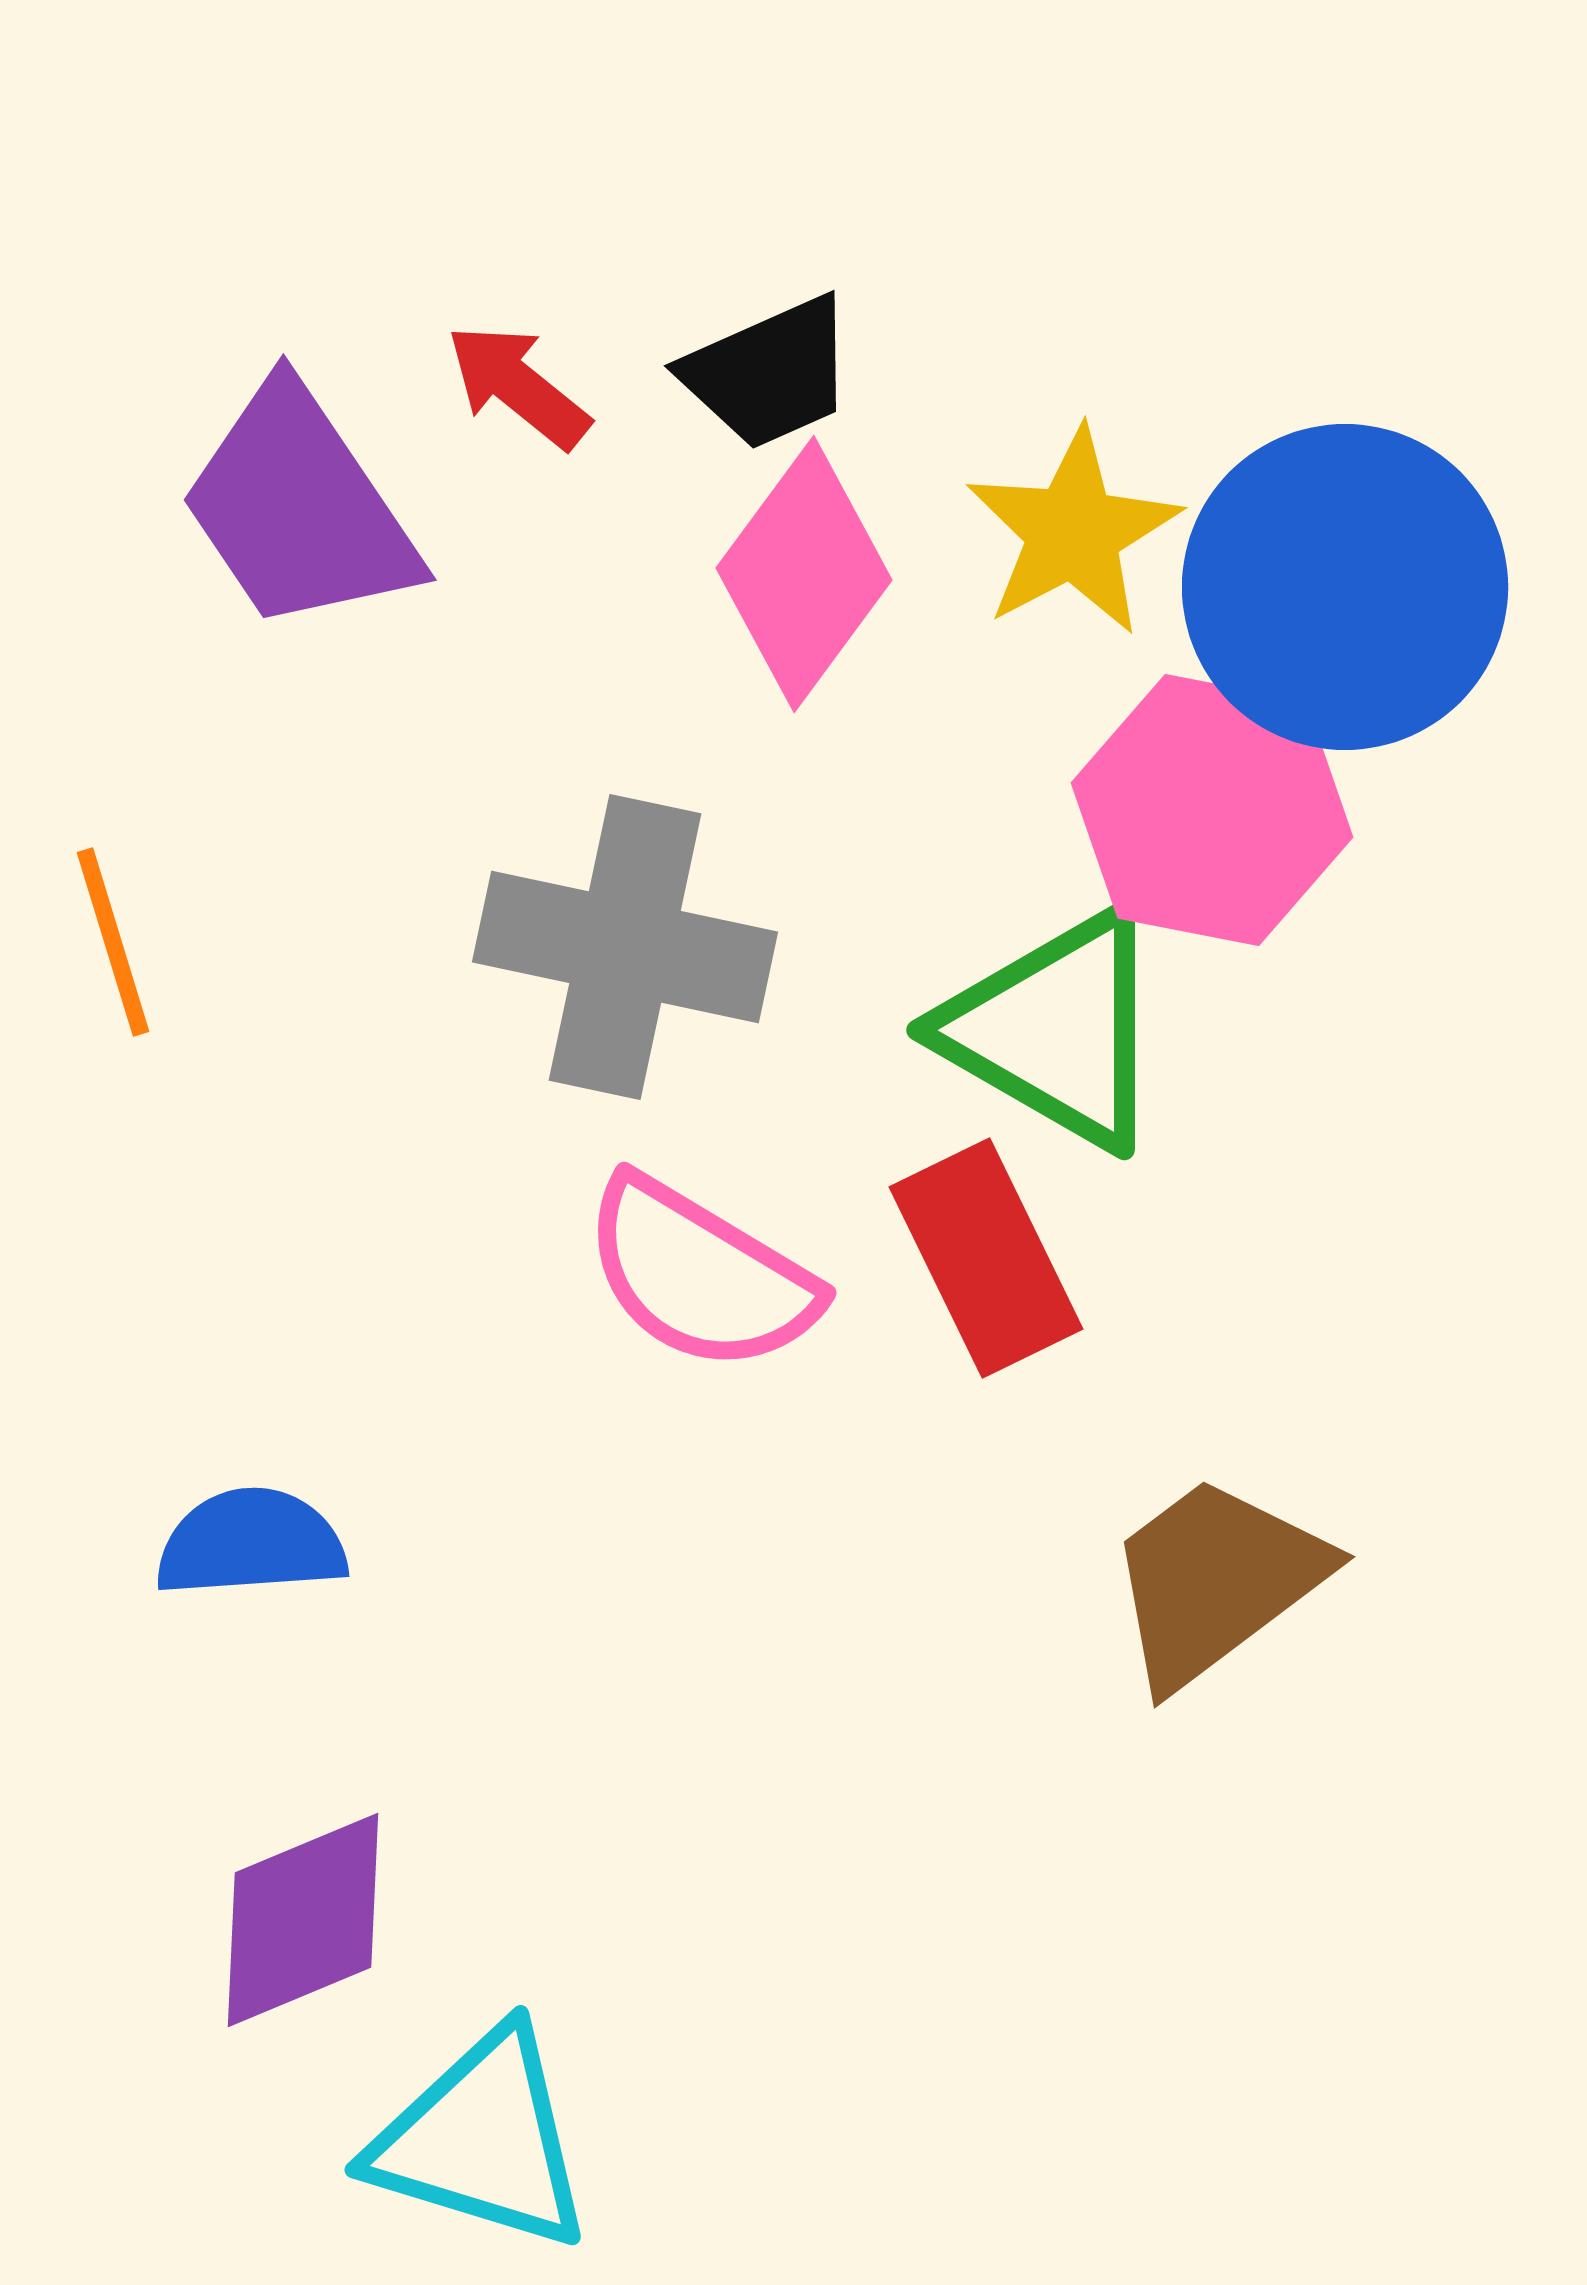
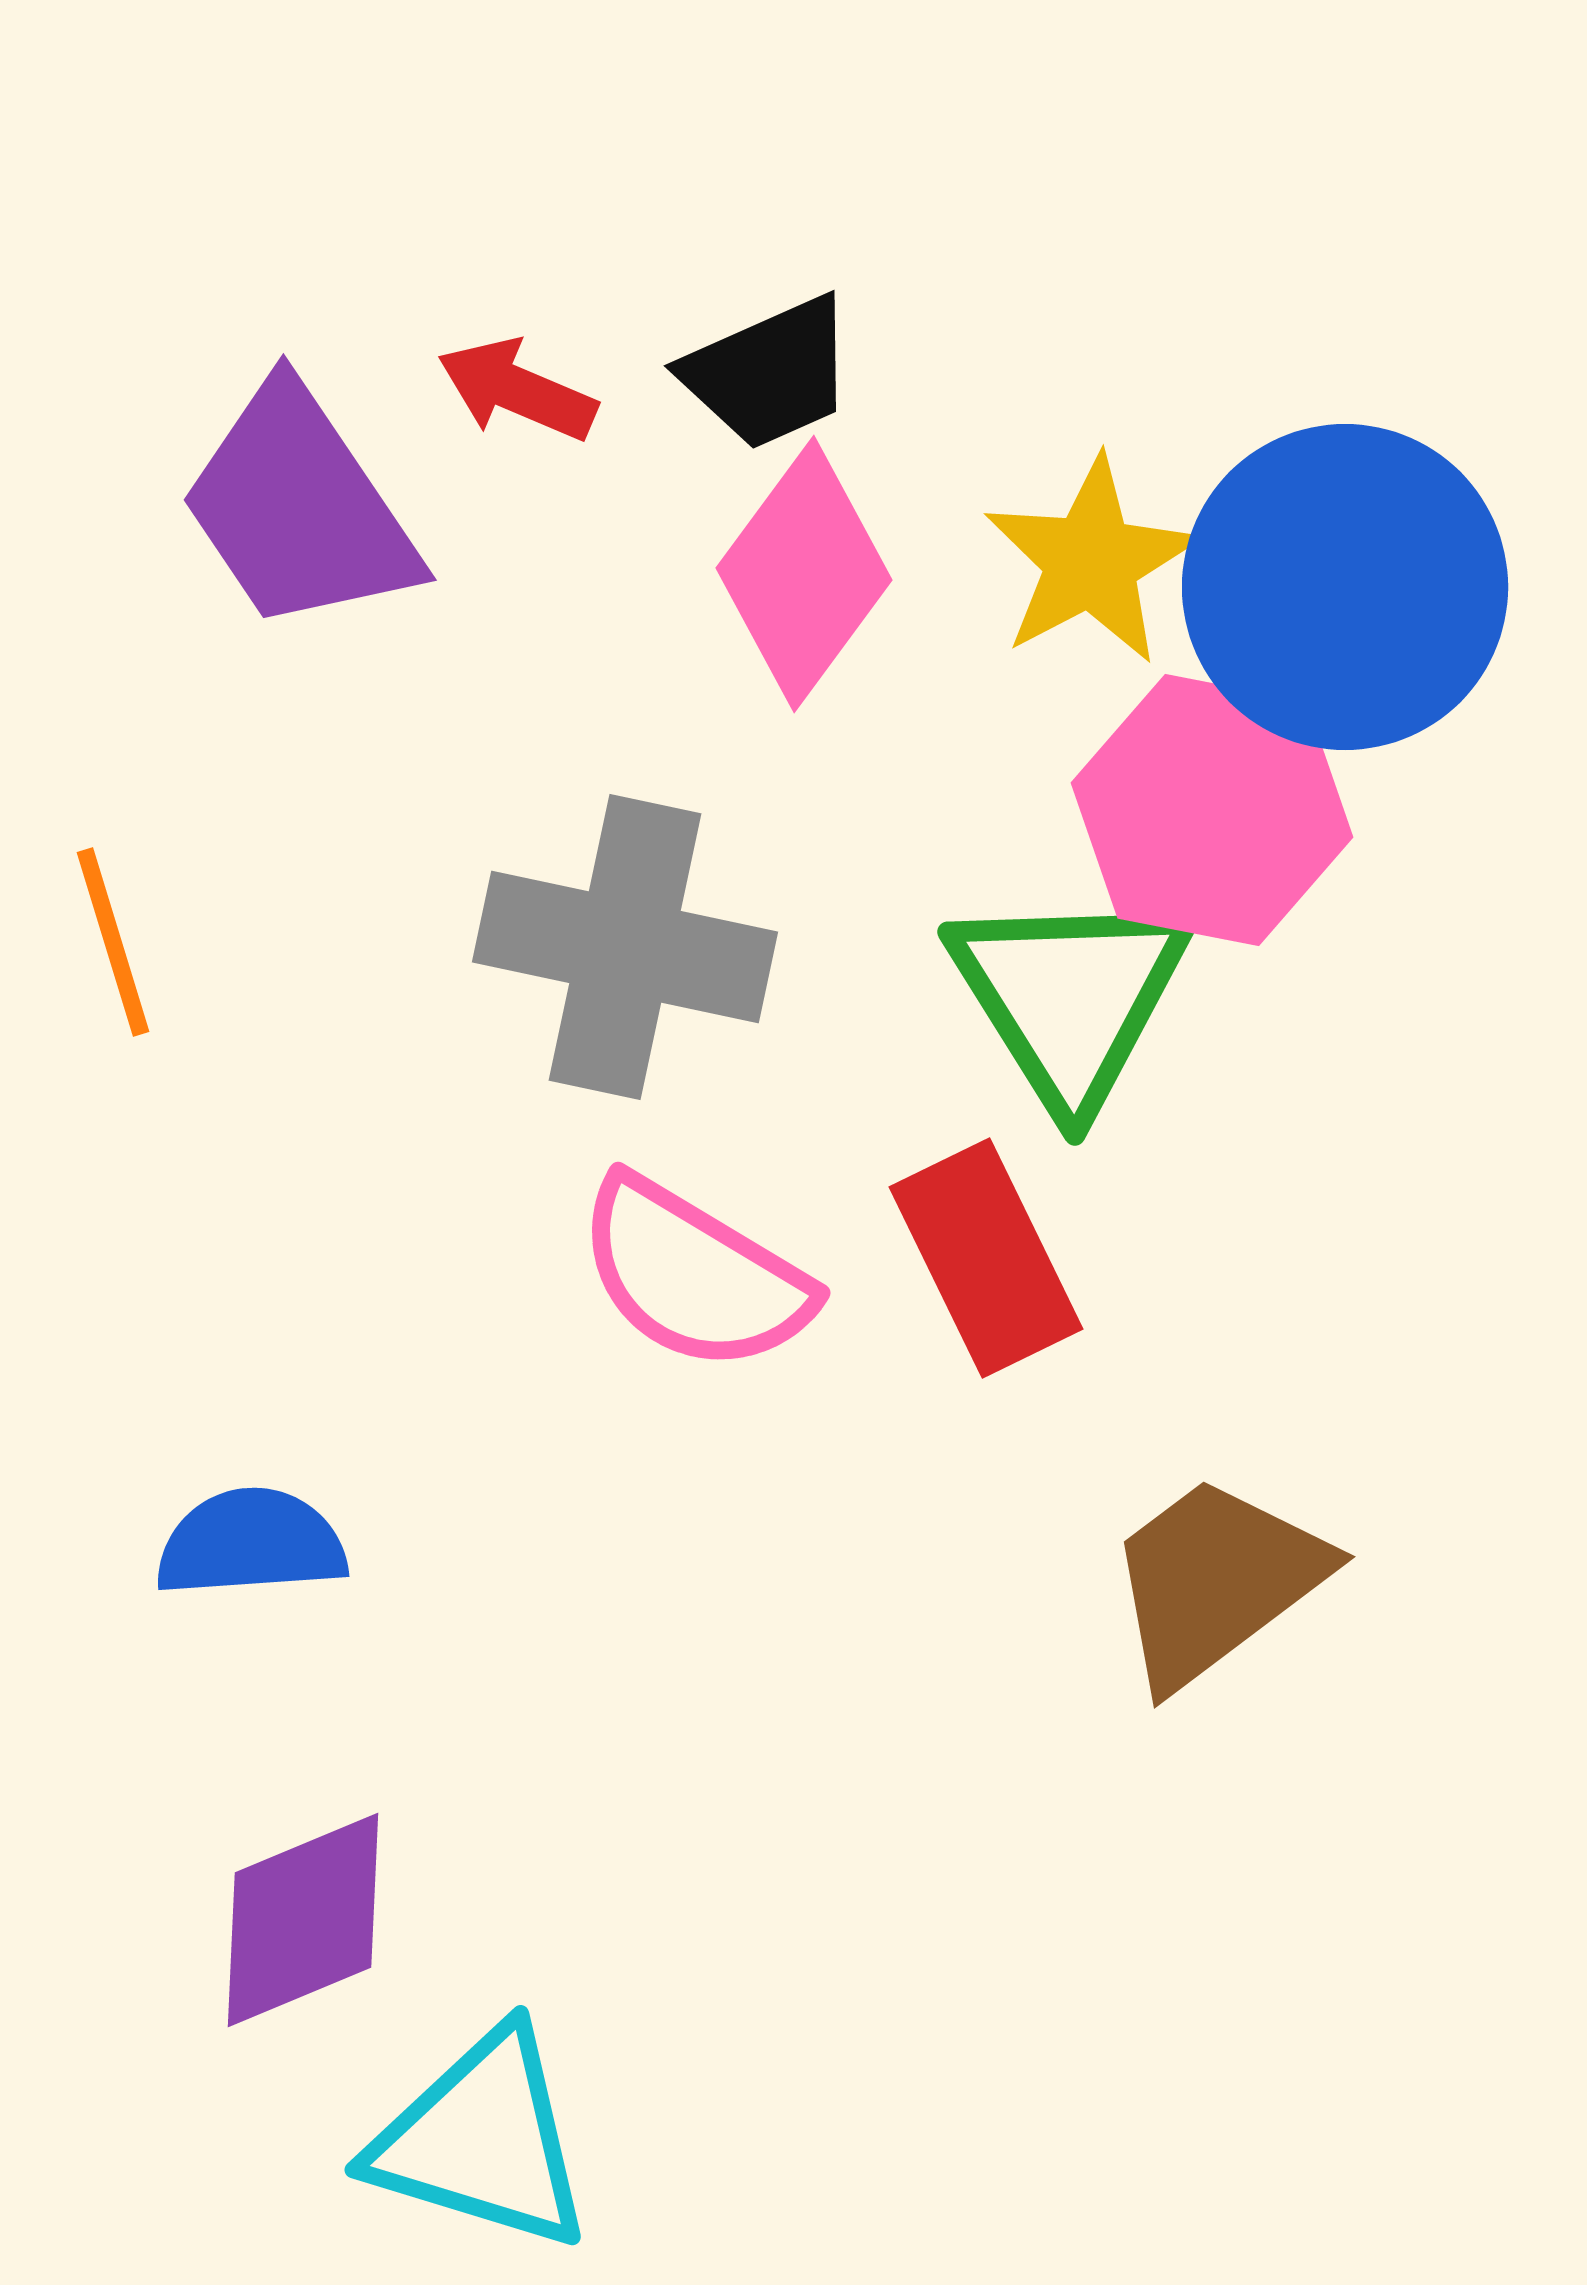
red arrow: moved 1 px left, 4 px down; rotated 16 degrees counterclockwise
yellow star: moved 18 px right, 29 px down
green triangle: moved 15 px right, 33 px up; rotated 28 degrees clockwise
pink semicircle: moved 6 px left
